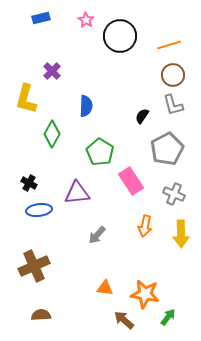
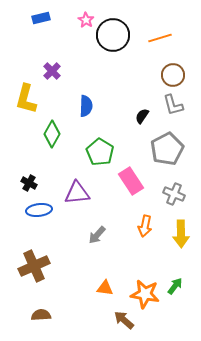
black circle: moved 7 px left, 1 px up
orange line: moved 9 px left, 7 px up
green arrow: moved 7 px right, 31 px up
